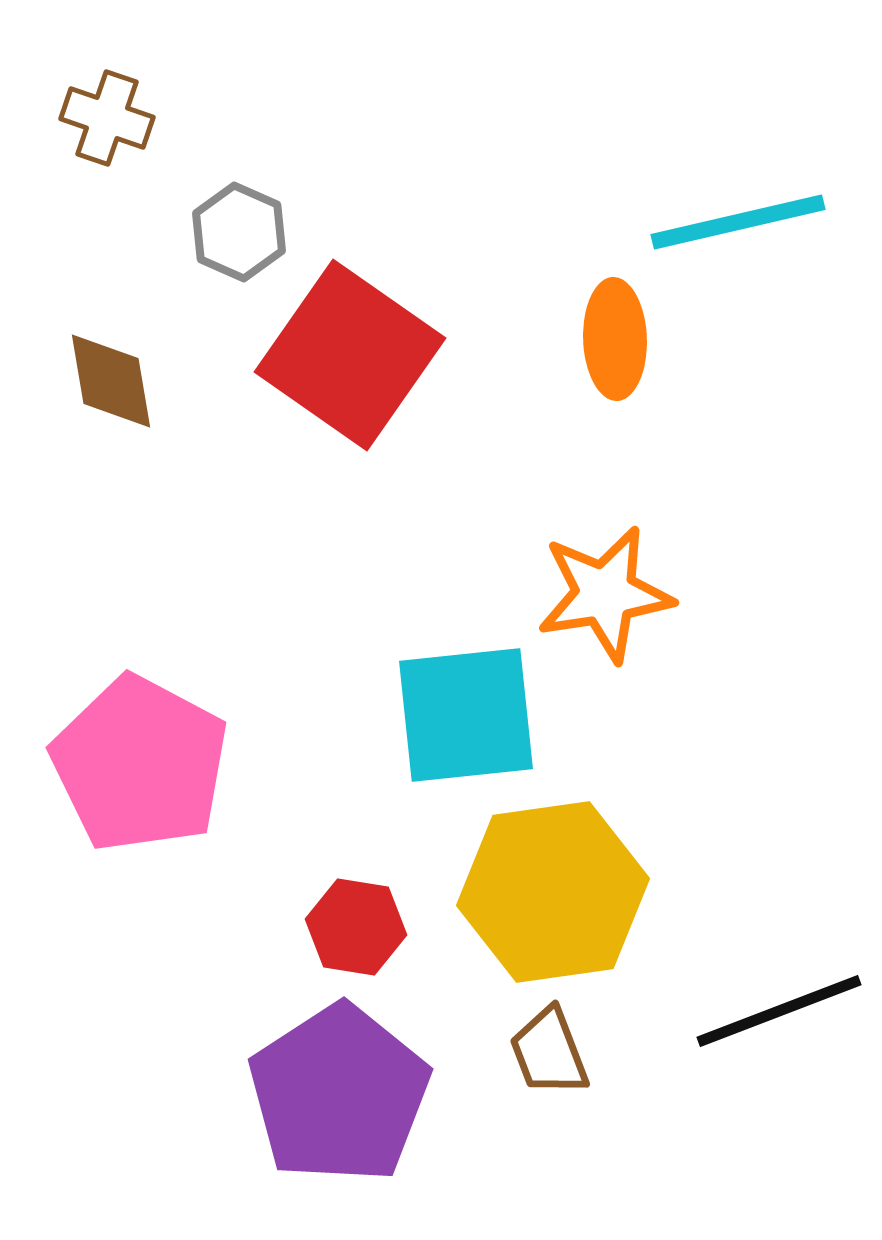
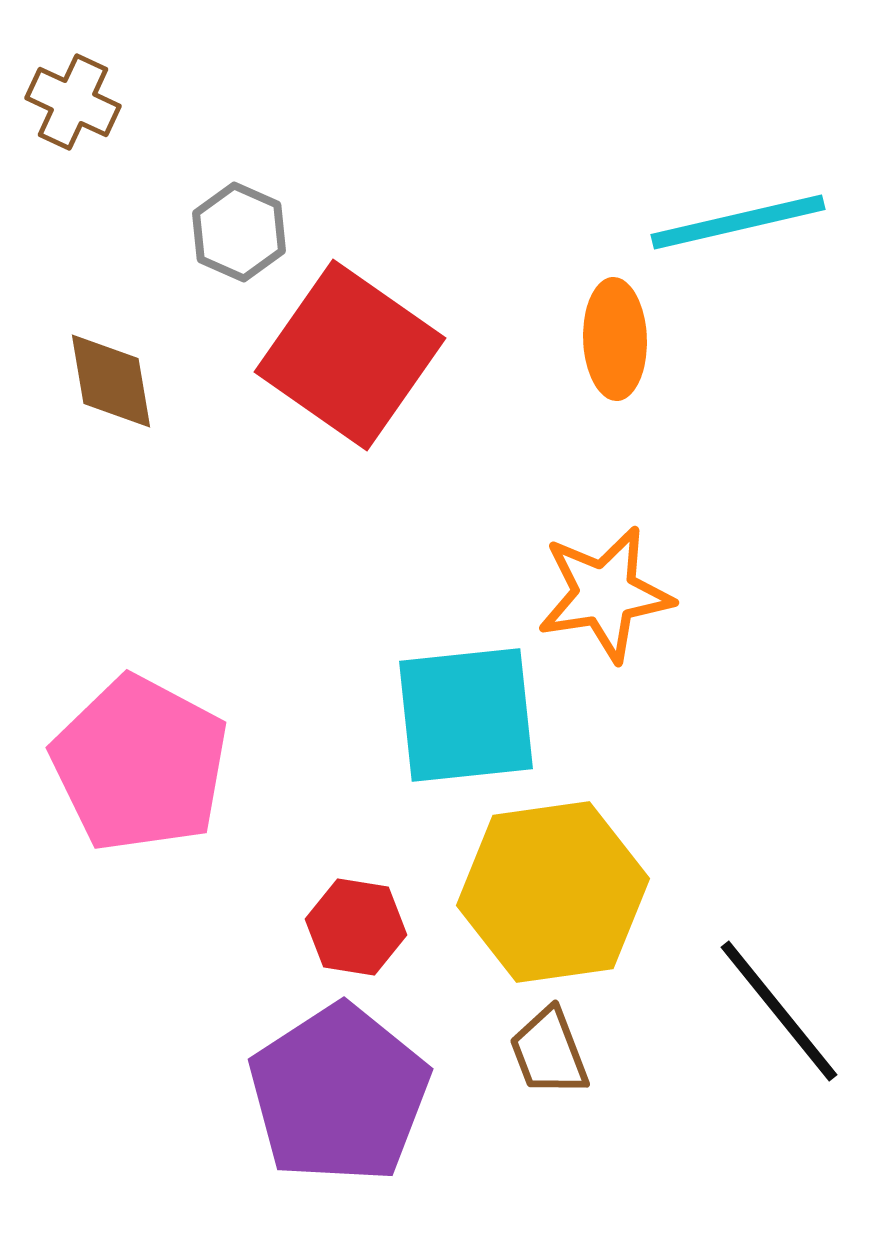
brown cross: moved 34 px left, 16 px up; rotated 6 degrees clockwise
black line: rotated 72 degrees clockwise
